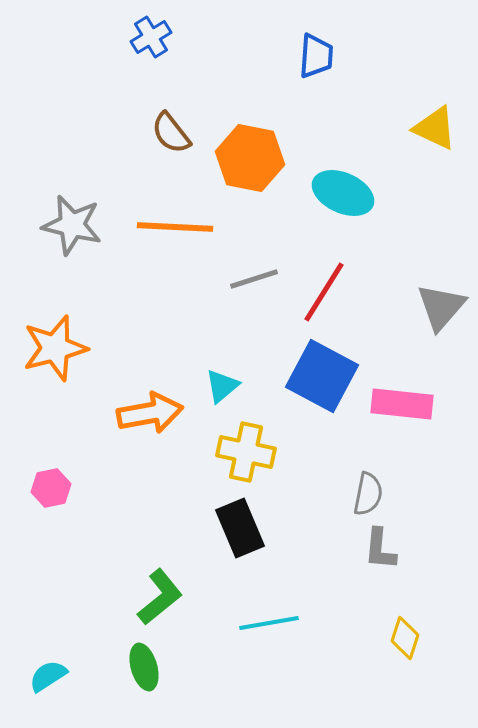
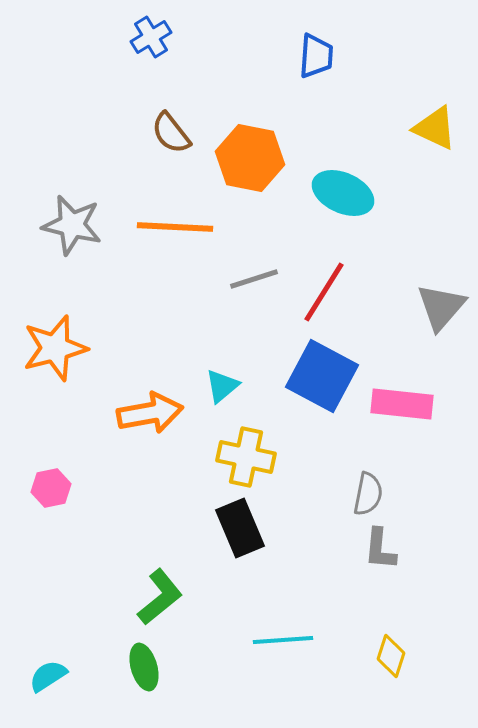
yellow cross: moved 5 px down
cyan line: moved 14 px right, 17 px down; rotated 6 degrees clockwise
yellow diamond: moved 14 px left, 18 px down
